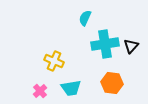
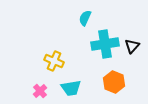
black triangle: moved 1 px right
orange hexagon: moved 2 px right, 1 px up; rotated 15 degrees clockwise
